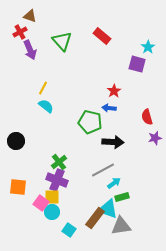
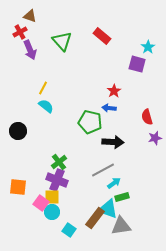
black circle: moved 2 px right, 10 px up
